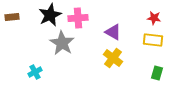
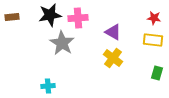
black star: rotated 15 degrees clockwise
cyan cross: moved 13 px right, 14 px down; rotated 24 degrees clockwise
